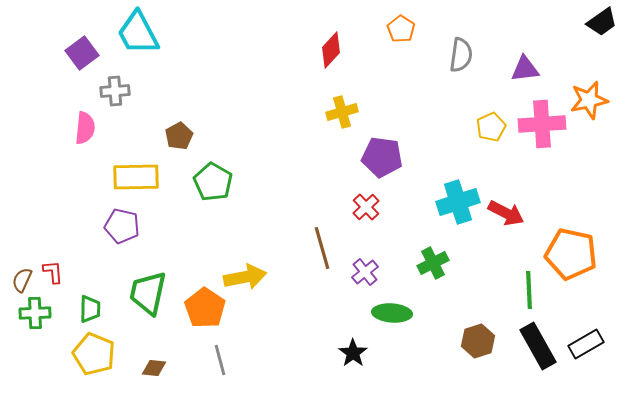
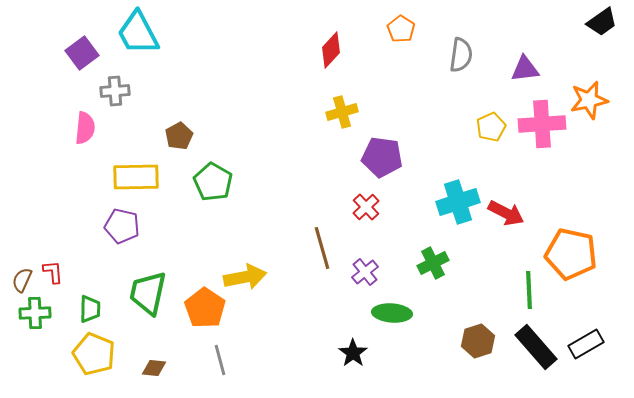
black rectangle at (538, 346): moved 2 px left, 1 px down; rotated 12 degrees counterclockwise
